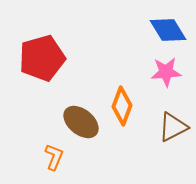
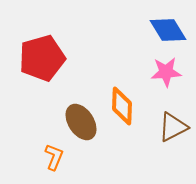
orange diamond: rotated 18 degrees counterclockwise
brown ellipse: rotated 18 degrees clockwise
